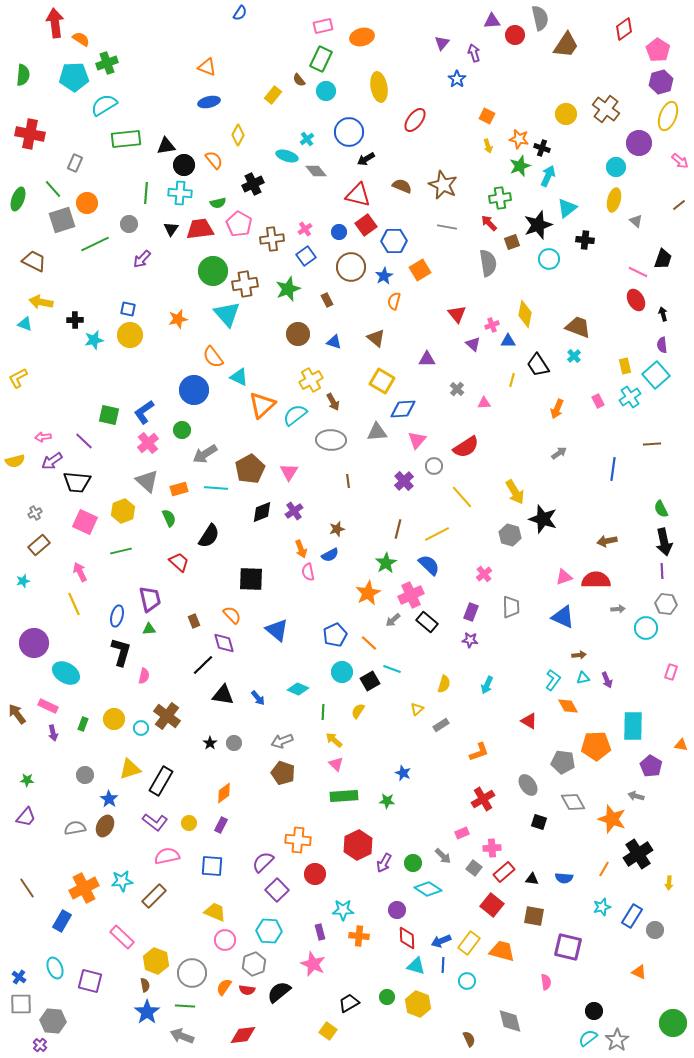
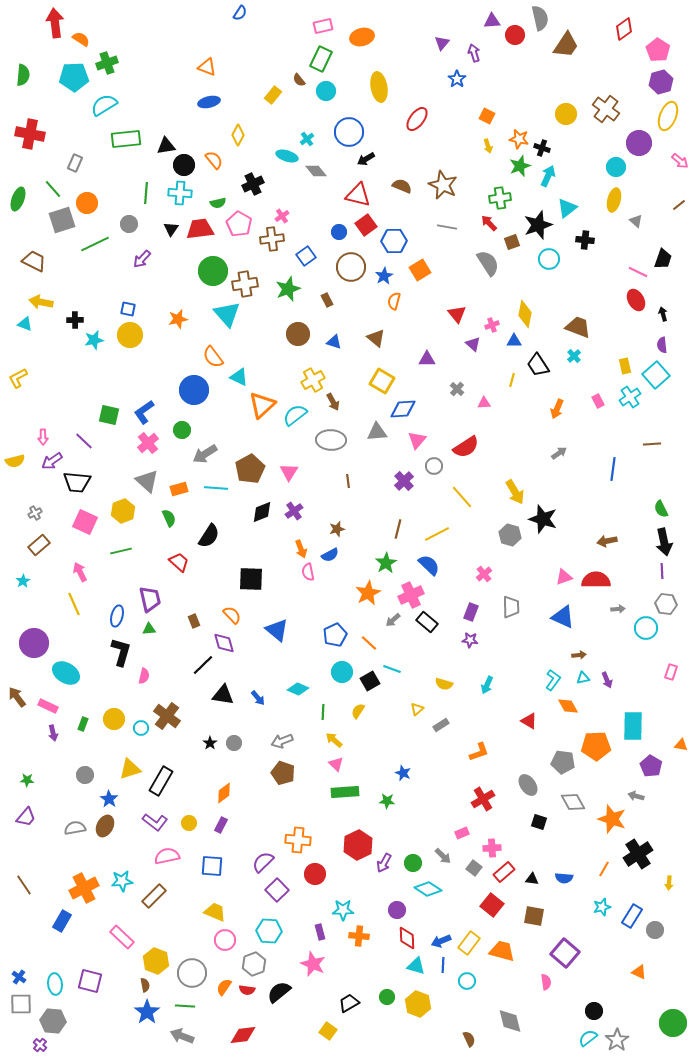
red ellipse at (415, 120): moved 2 px right, 1 px up
pink cross at (305, 229): moved 23 px left, 13 px up
gray semicircle at (488, 263): rotated 24 degrees counterclockwise
blue triangle at (508, 341): moved 6 px right
yellow cross at (311, 380): moved 2 px right
pink arrow at (43, 437): rotated 84 degrees counterclockwise
cyan star at (23, 581): rotated 16 degrees counterclockwise
yellow semicircle at (444, 684): rotated 90 degrees clockwise
brown arrow at (17, 714): moved 17 px up
green rectangle at (344, 796): moved 1 px right, 4 px up
brown line at (27, 888): moved 3 px left, 3 px up
purple square at (568, 947): moved 3 px left, 6 px down; rotated 28 degrees clockwise
cyan ellipse at (55, 968): moved 16 px down; rotated 15 degrees clockwise
